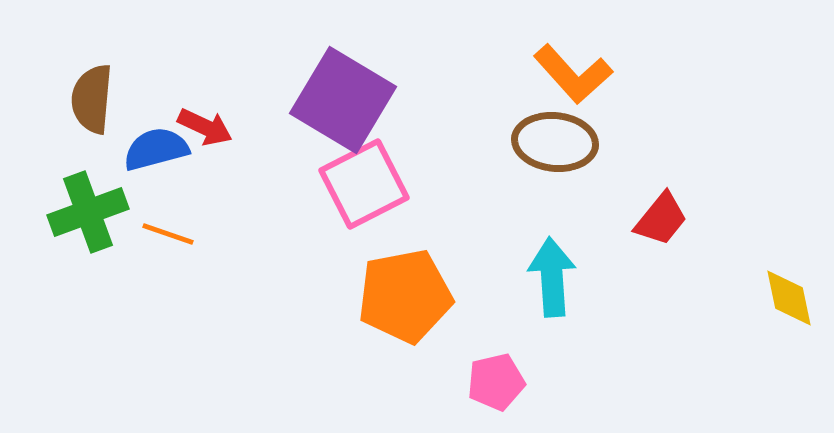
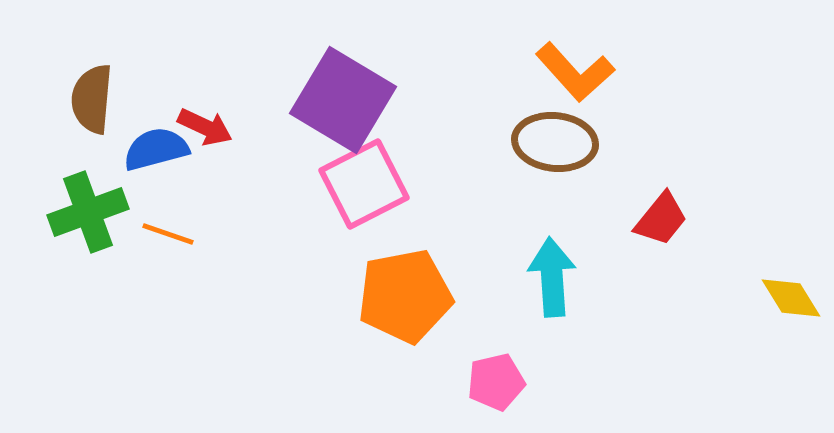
orange L-shape: moved 2 px right, 2 px up
yellow diamond: moved 2 px right; rotated 20 degrees counterclockwise
